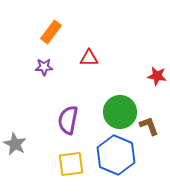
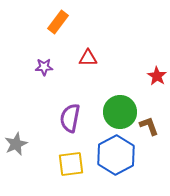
orange rectangle: moved 7 px right, 10 px up
red triangle: moved 1 px left
red star: rotated 24 degrees clockwise
purple semicircle: moved 2 px right, 2 px up
gray star: moved 1 px right; rotated 20 degrees clockwise
blue hexagon: rotated 9 degrees clockwise
